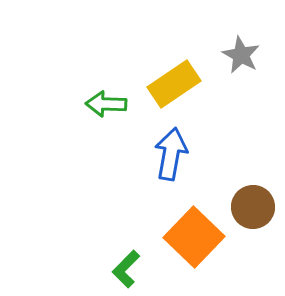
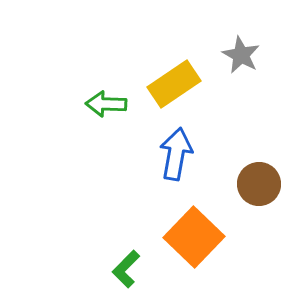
blue arrow: moved 5 px right
brown circle: moved 6 px right, 23 px up
